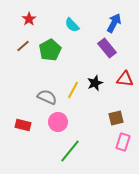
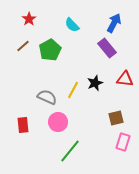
red rectangle: rotated 70 degrees clockwise
